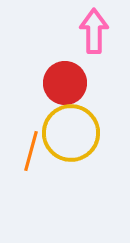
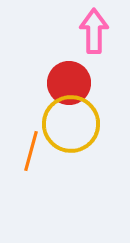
red circle: moved 4 px right
yellow circle: moved 9 px up
